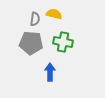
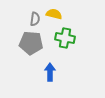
green cross: moved 2 px right, 4 px up
